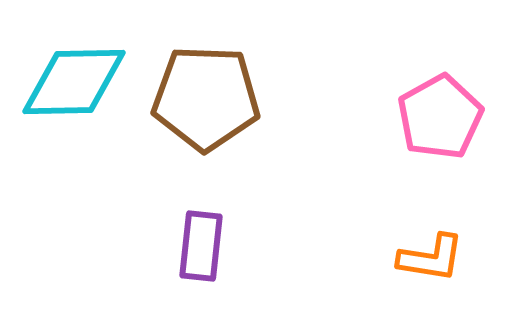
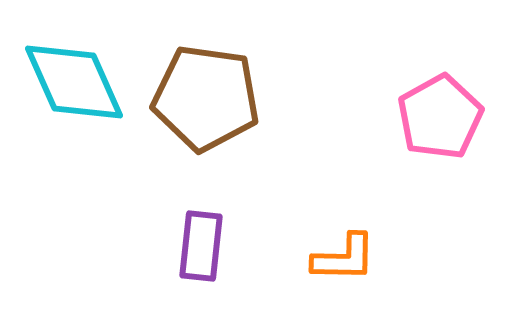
cyan diamond: rotated 67 degrees clockwise
brown pentagon: rotated 6 degrees clockwise
orange L-shape: moved 87 px left; rotated 8 degrees counterclockwise
